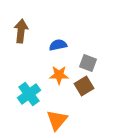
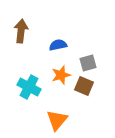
gray square: rotated 36 degrees counterclockwise
orange star: moved 2 px right; rotated 18 degrees counterclockwise
brown square: rotated 36 degrees counterclockwise
cyan cross: moved 7 px up; rotated 25 degrees counterclockwise
